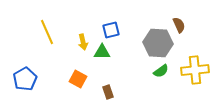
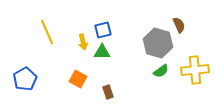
blue square: moved 8 px left
gray hexagon: rotated 12 degrees clockwise
